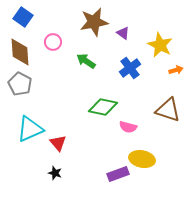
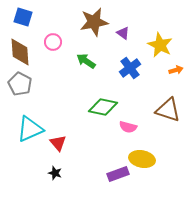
blue square: rotated 18 degrees counterclockwise
